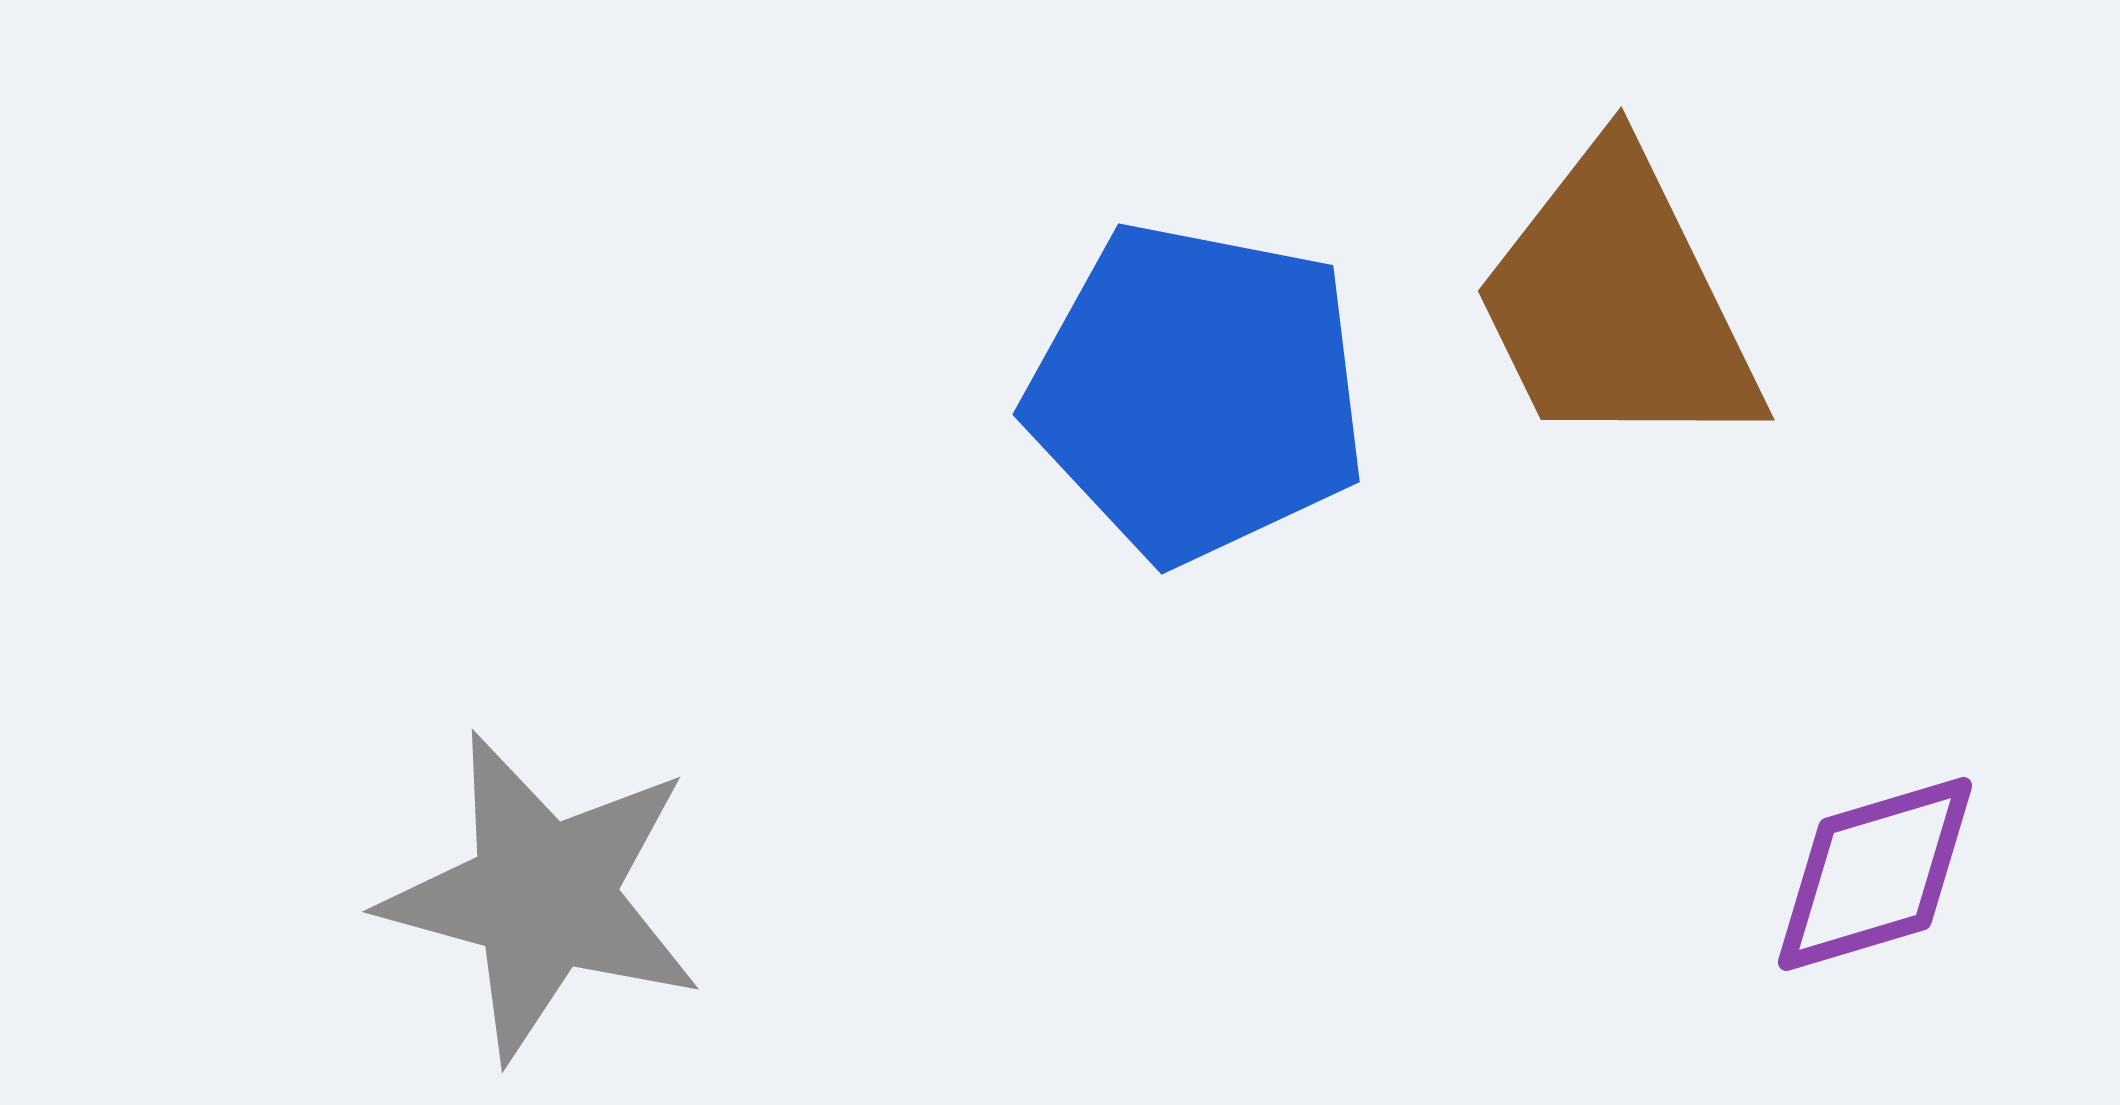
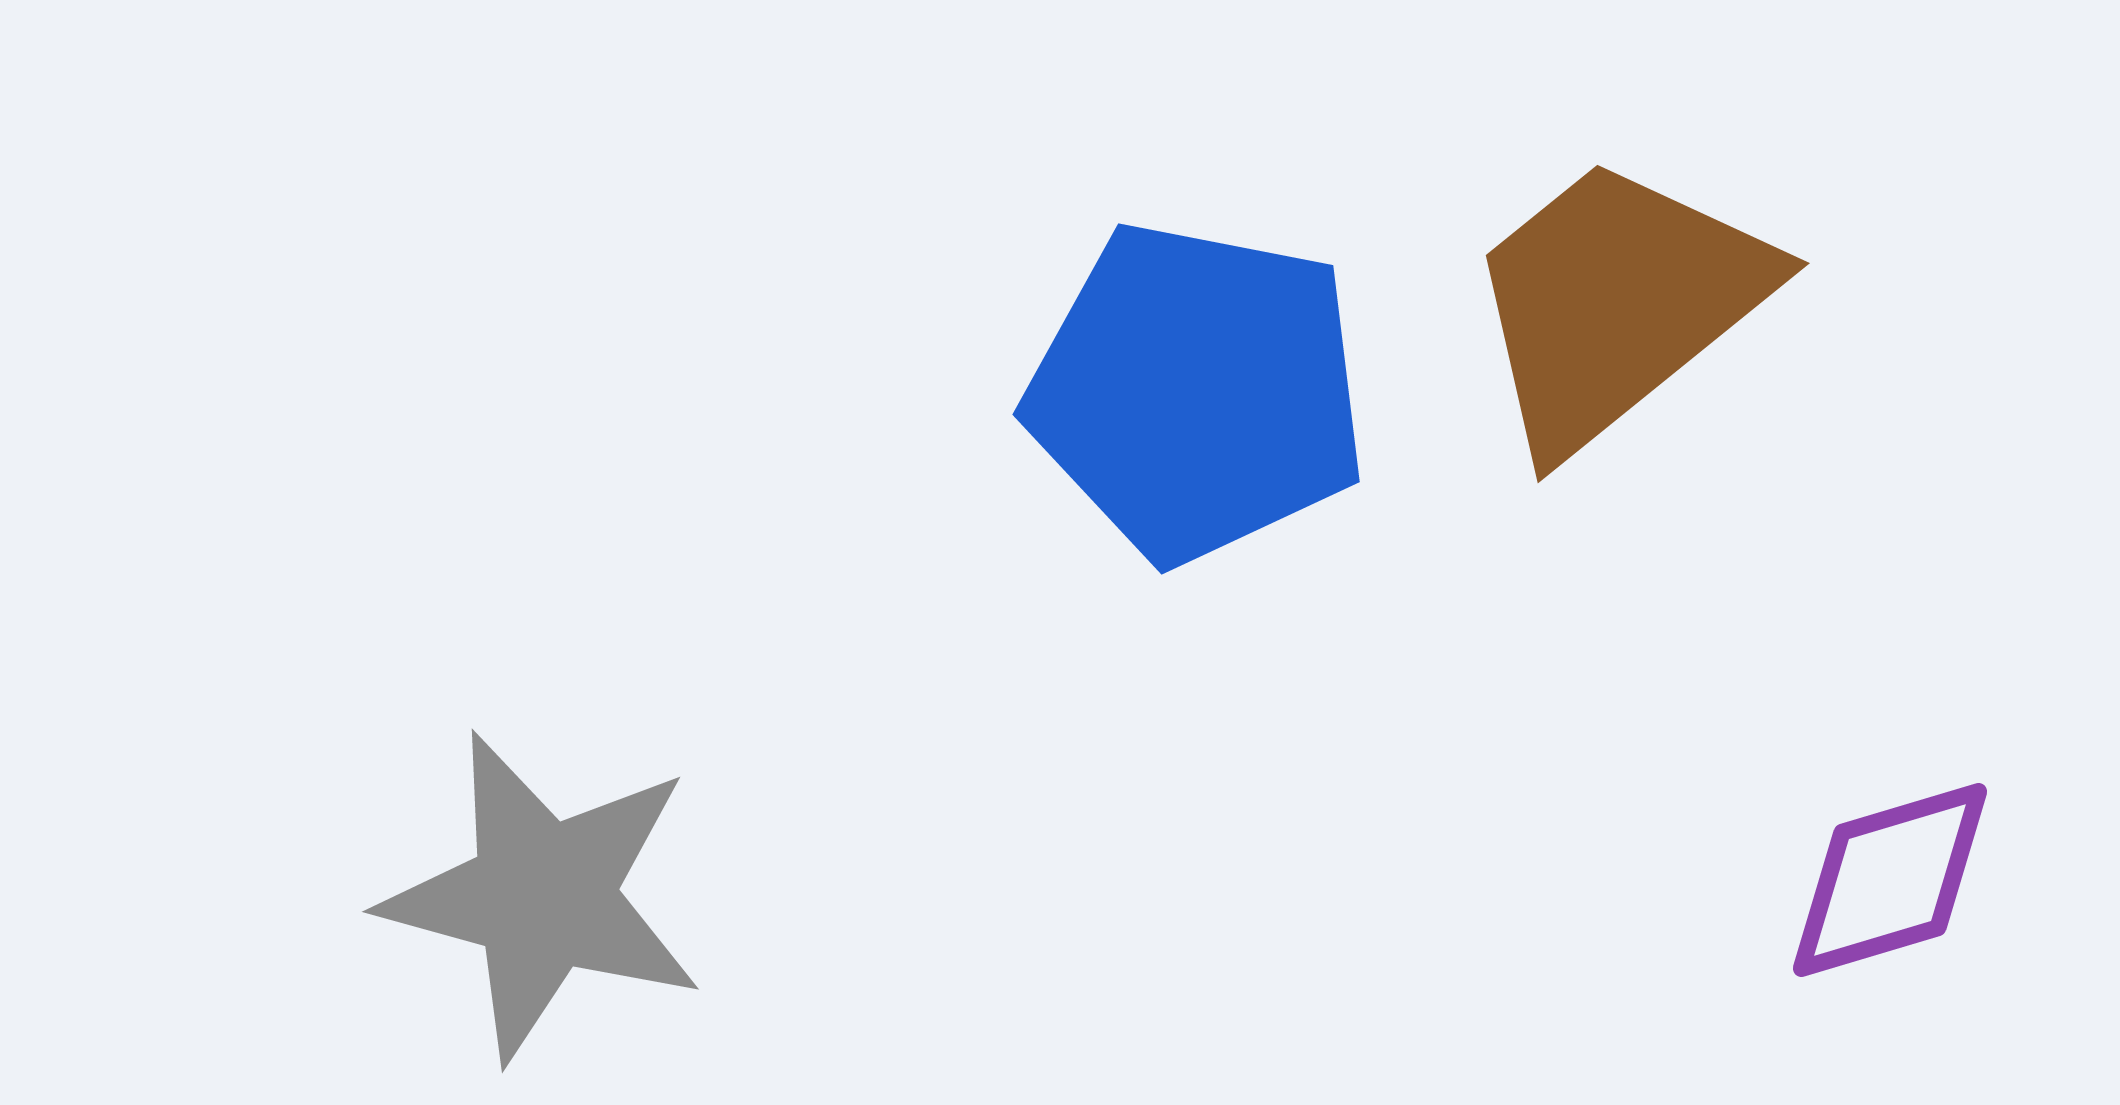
brown trapezoid: rotated 77 degrees clockwise
purple diamond: moved 15 px right, 6 px down
